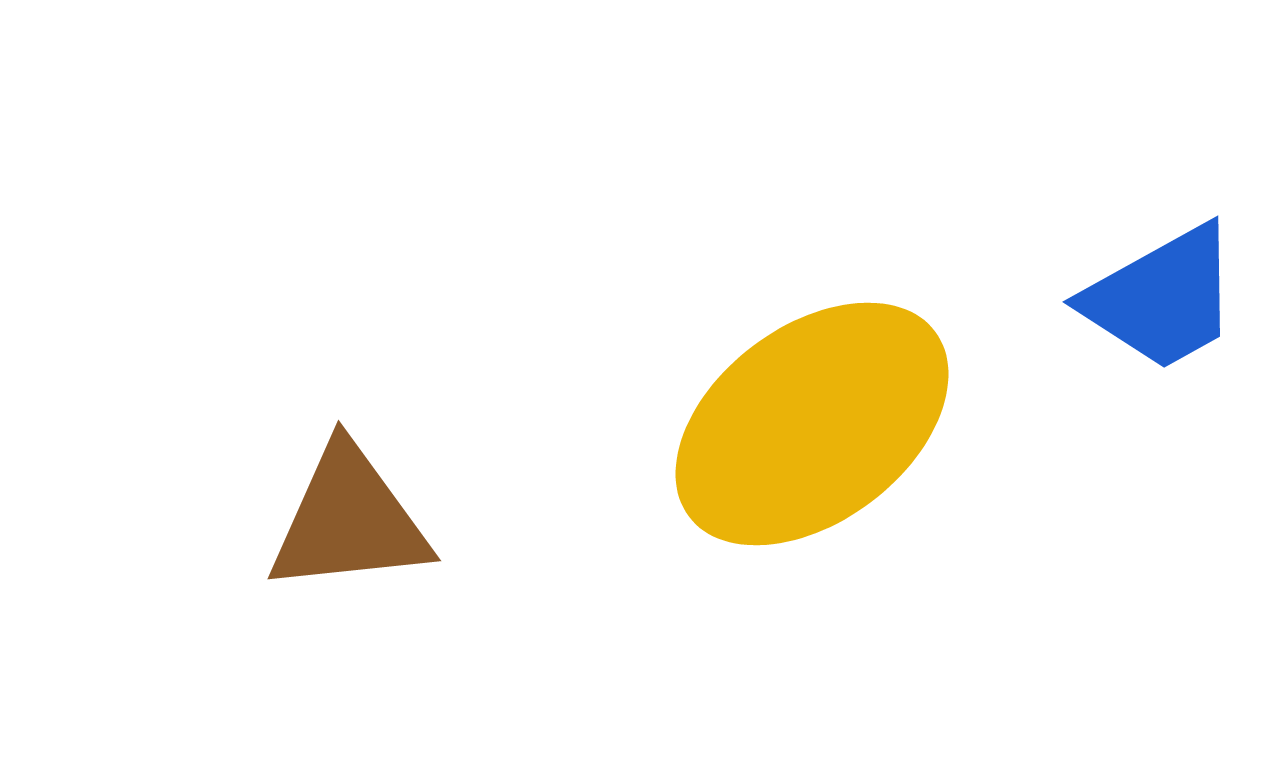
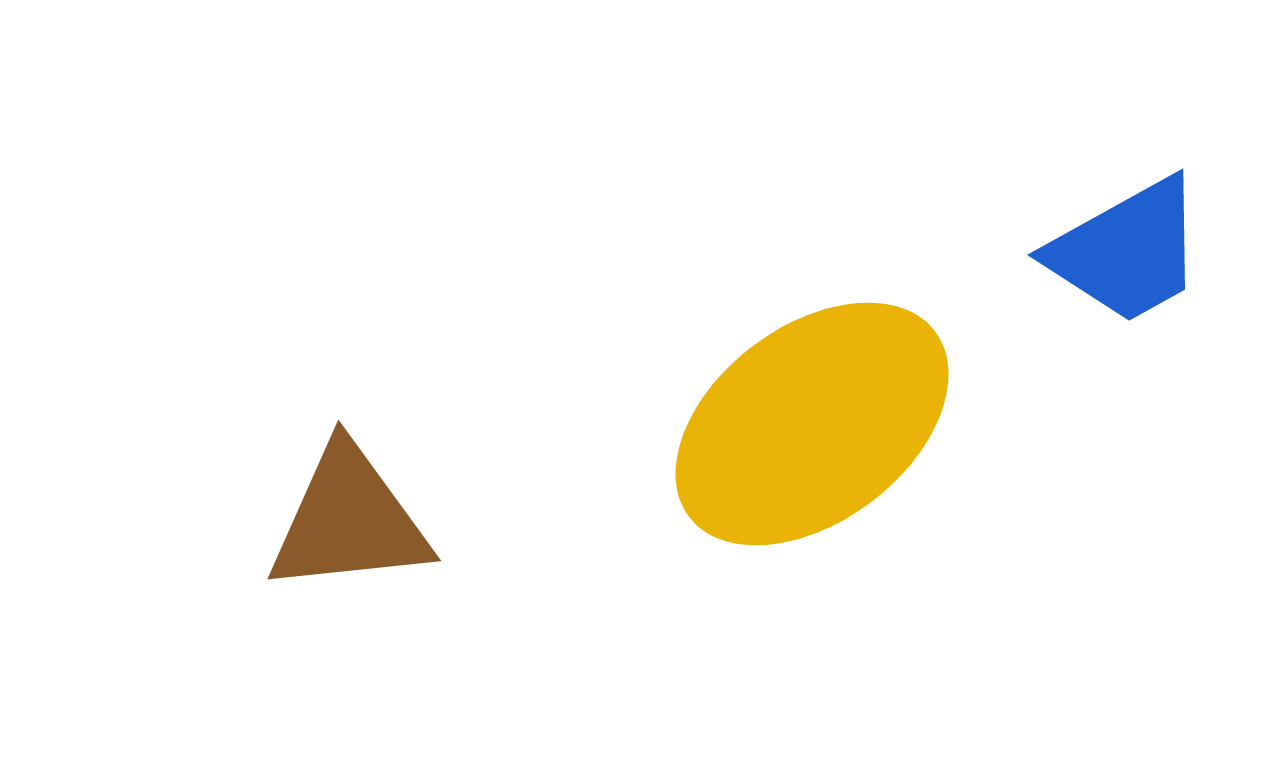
blue trapezoid: moved 35 px left, 47 px up
